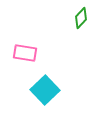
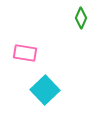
green diamond: rotated 20 degrees counterclockwise
